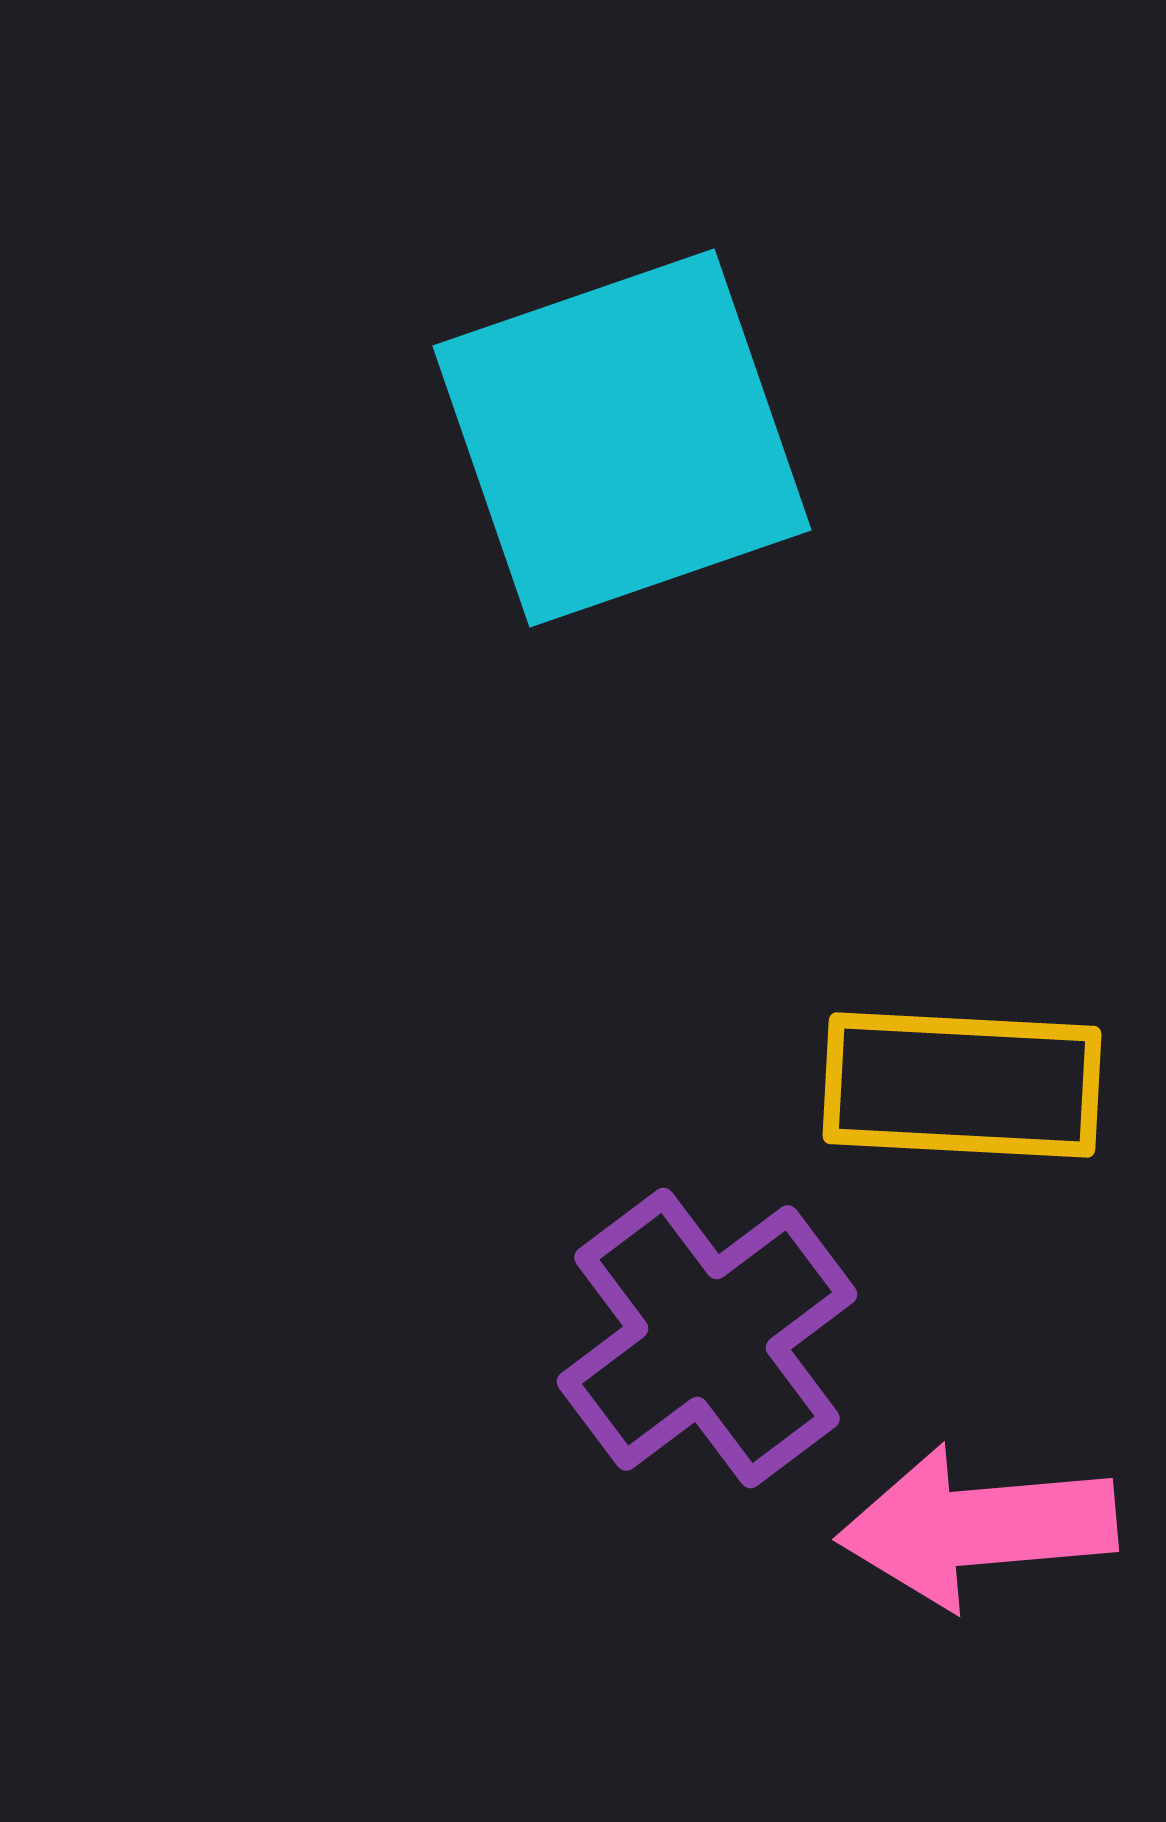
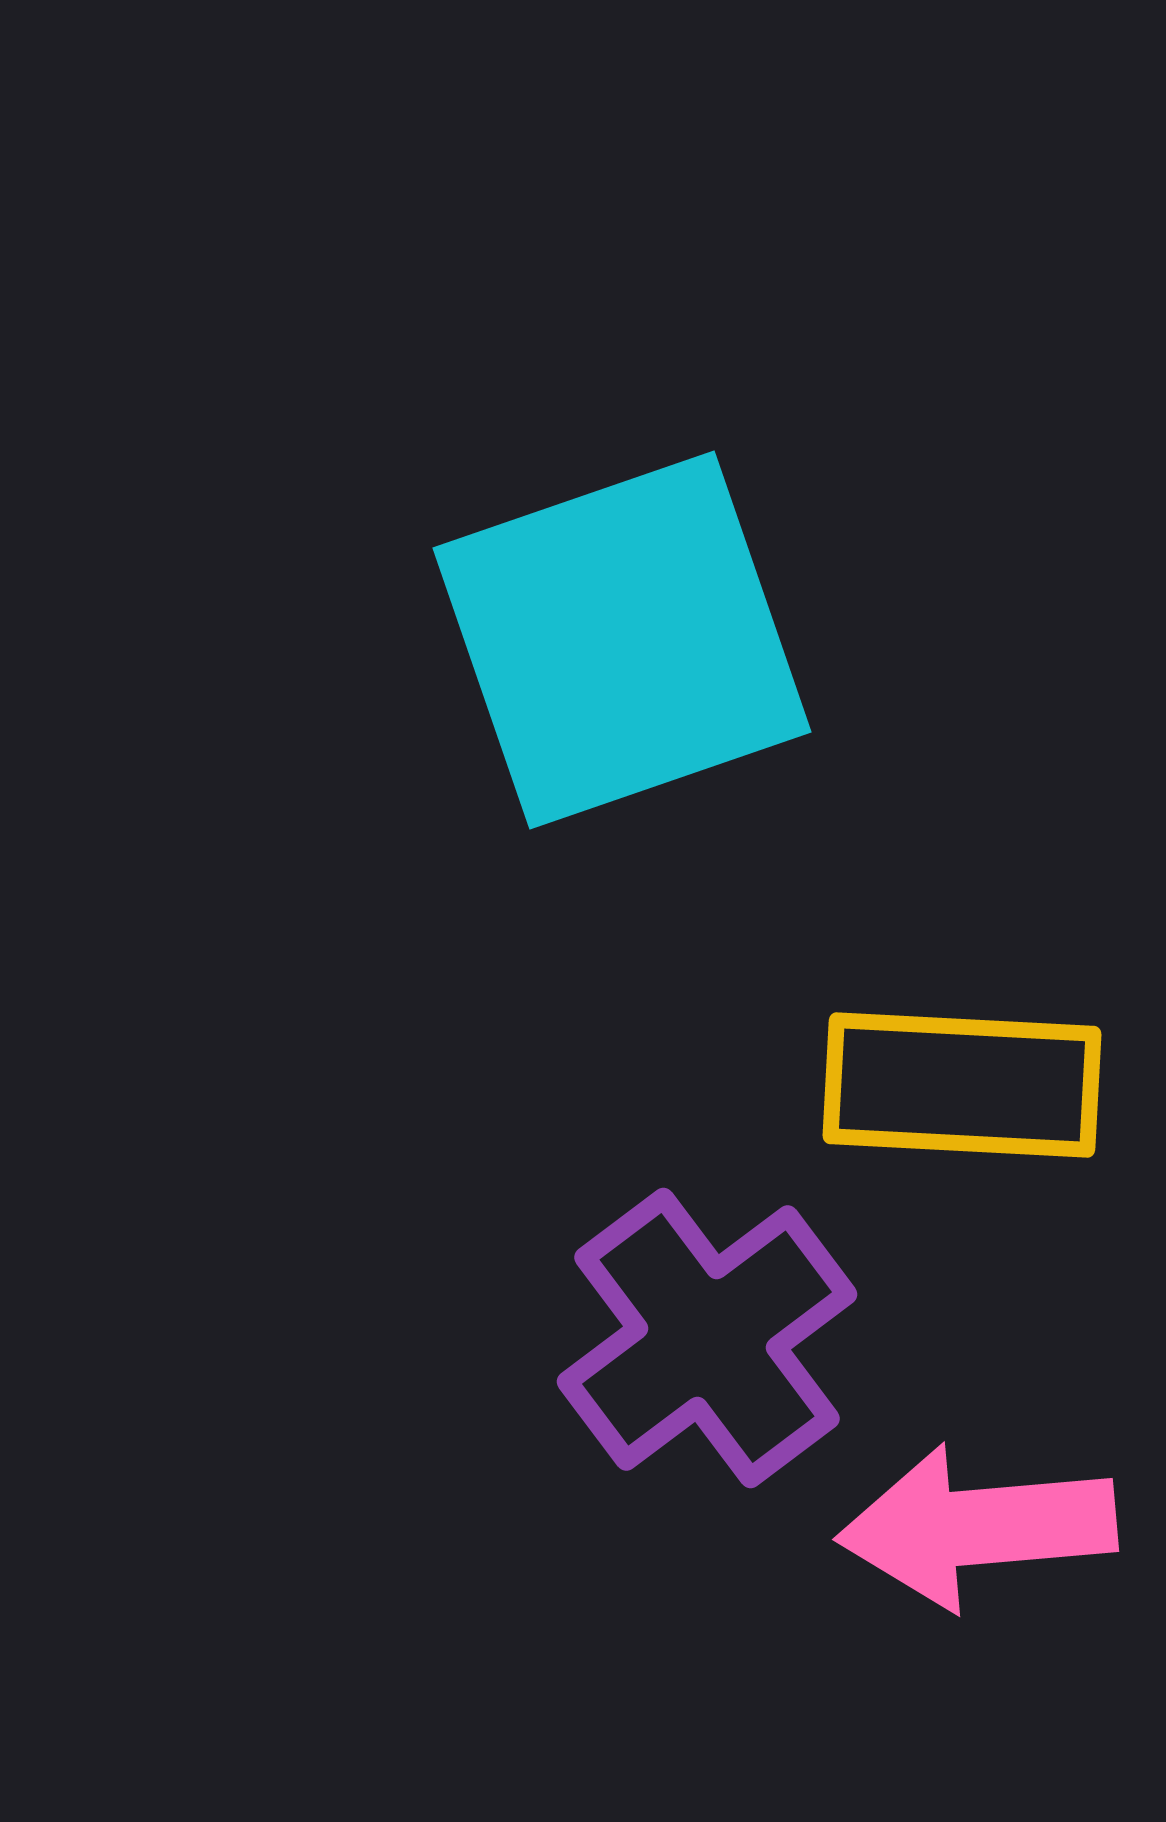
cyan square: moved 202 px down
